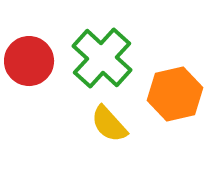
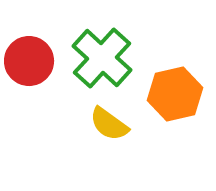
yellow semicircle: rotated 12 degrees counterclockwise
